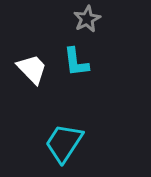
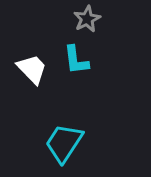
cyan L-shape: moved 2 px up
